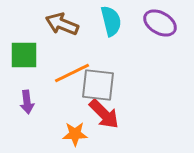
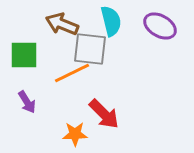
purple ellipse: moved 3 px down
gray square: moved 8 px left, 36 px up
purple arrow: rotated 25 degrees counterclockwise
